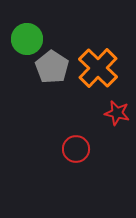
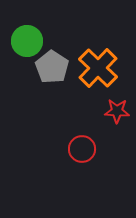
green circle: moved 2 px down
red star: moved 2 px up; rotated 10 degrees counterclockwise
red circle: moved 6 px right
